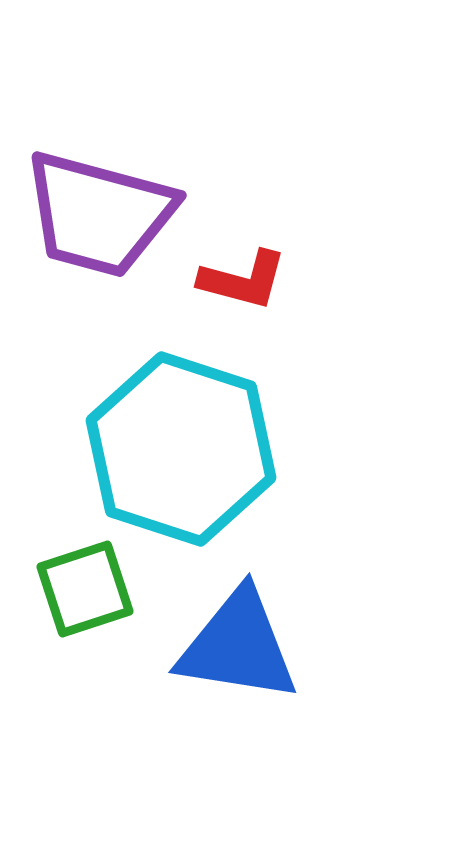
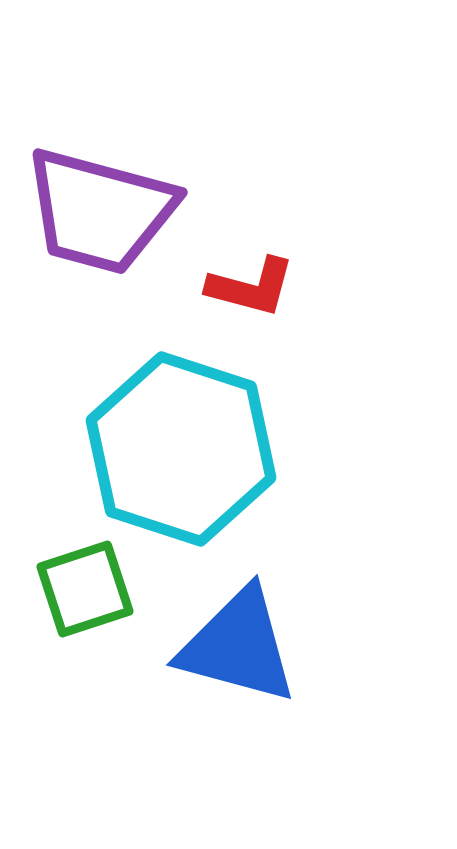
purple trapezoid: moved 1 px right, 3 px up
red L-shape: moved 8 px right, 7 px down
blue triangle: rotated 6 degrees clockwise
